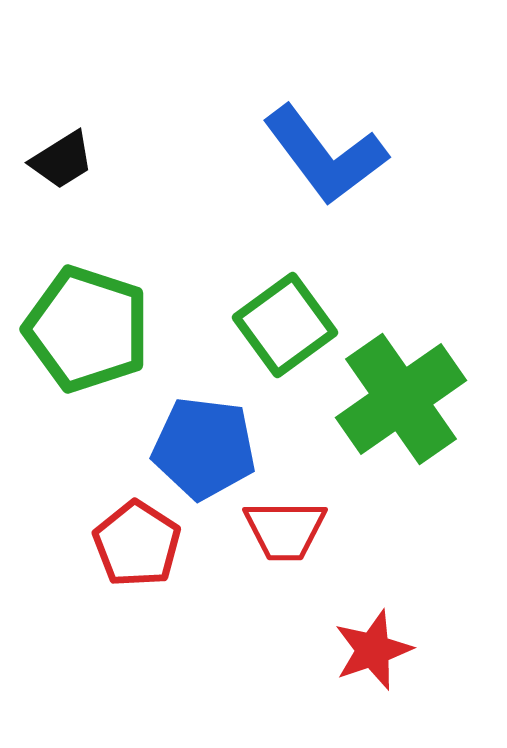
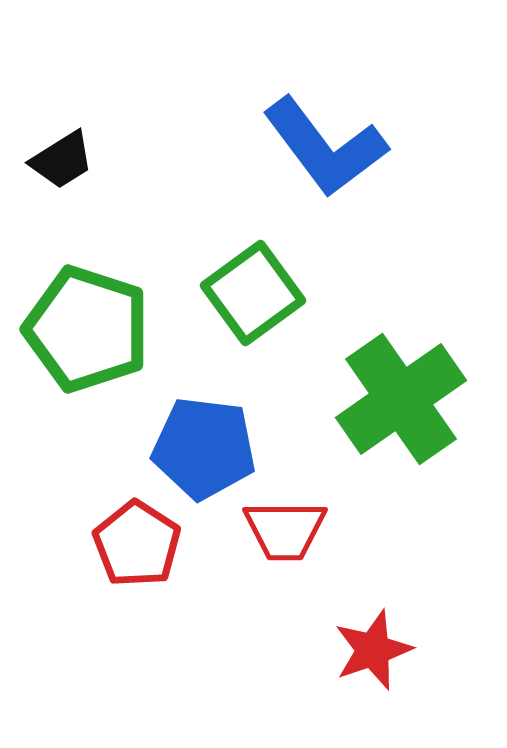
blue L-shape: moved 8 px up
green square: moved 32 px left, 32 px up
